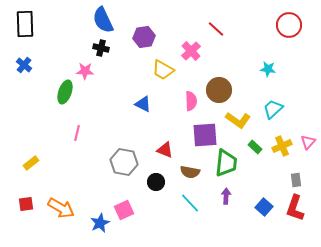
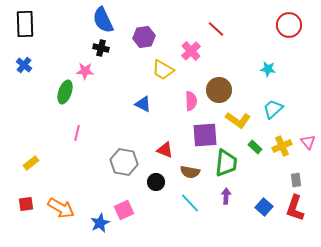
pink triangle: rotated 21 degrees counterclockwise
